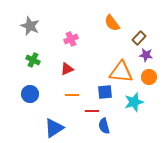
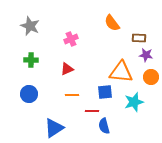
brown rectangle: rotated 48 degrees clockwise
green cross: moved 2 px left; rotated 24 degrees counterclockwise
orange circle: moved 2 px right
blue circle: moved 1 px left
